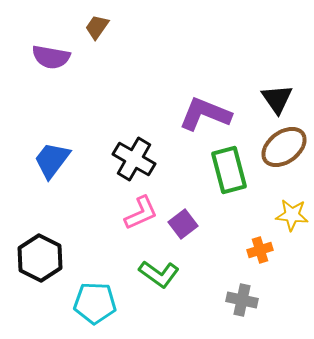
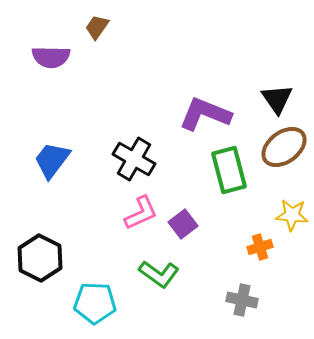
purple semicircle: rotated 9 degrees counterclockwise
orange cross: moved 3 px up
